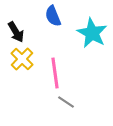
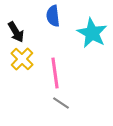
blue semicircle: rotated 15 degrees clockwise
gray line: moved 5 px left, 1 px down
